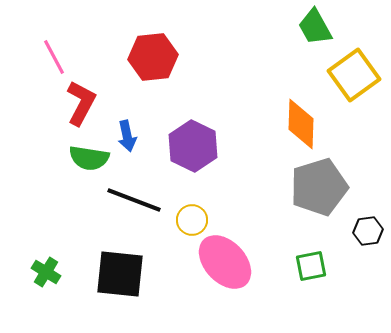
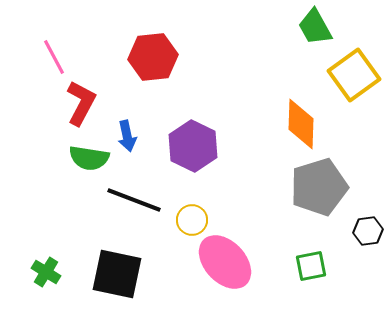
black square: moved 3 px left; rotated 6 degrees clockwise
